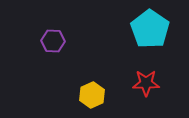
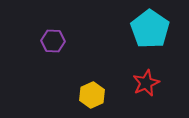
red star: rotated 24 degrees counterclockwise
